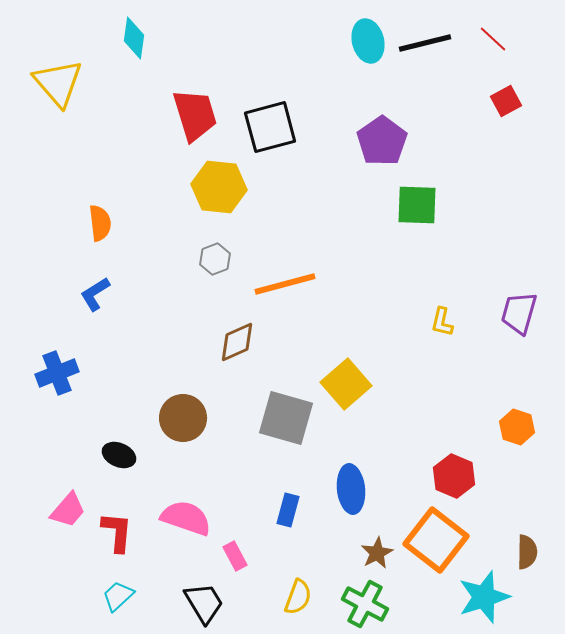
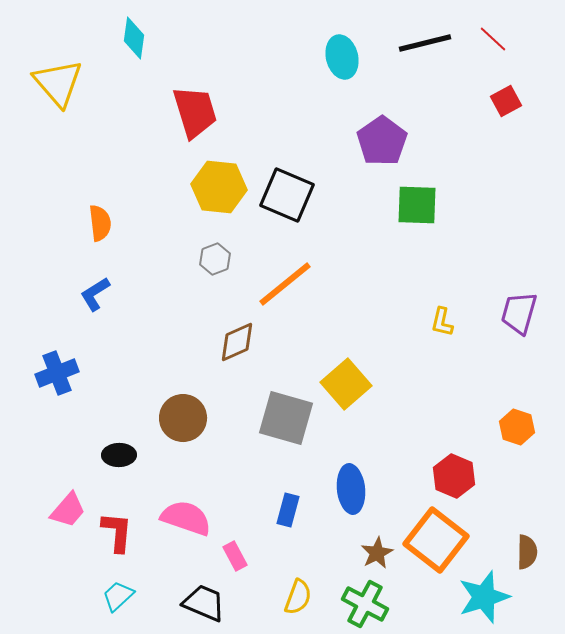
cyan ellipse: moved 26 px left, 16 px down
red trapezoid: moved 3 px up
black square: moved 17 px right, 68 px down; rotated 38 degrees clockwise
orange line: rotated 24 degrees counterclockwise
black ellipse: rotated 24 degrees counterclockwise
black trapezoid: rotated 36 degrees counterclockwise
